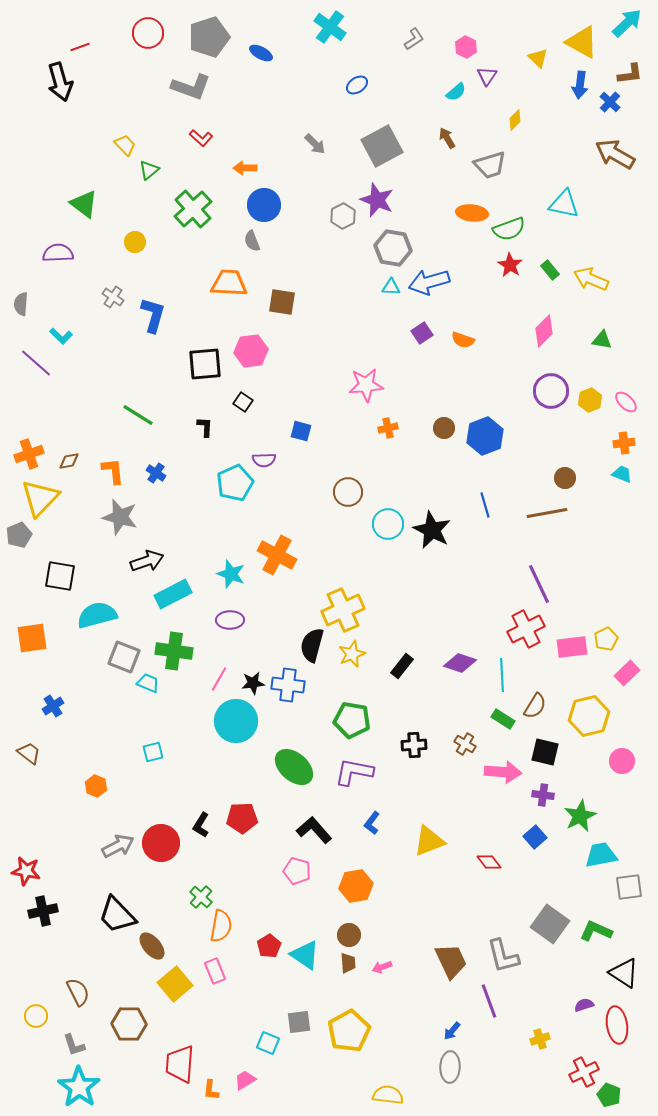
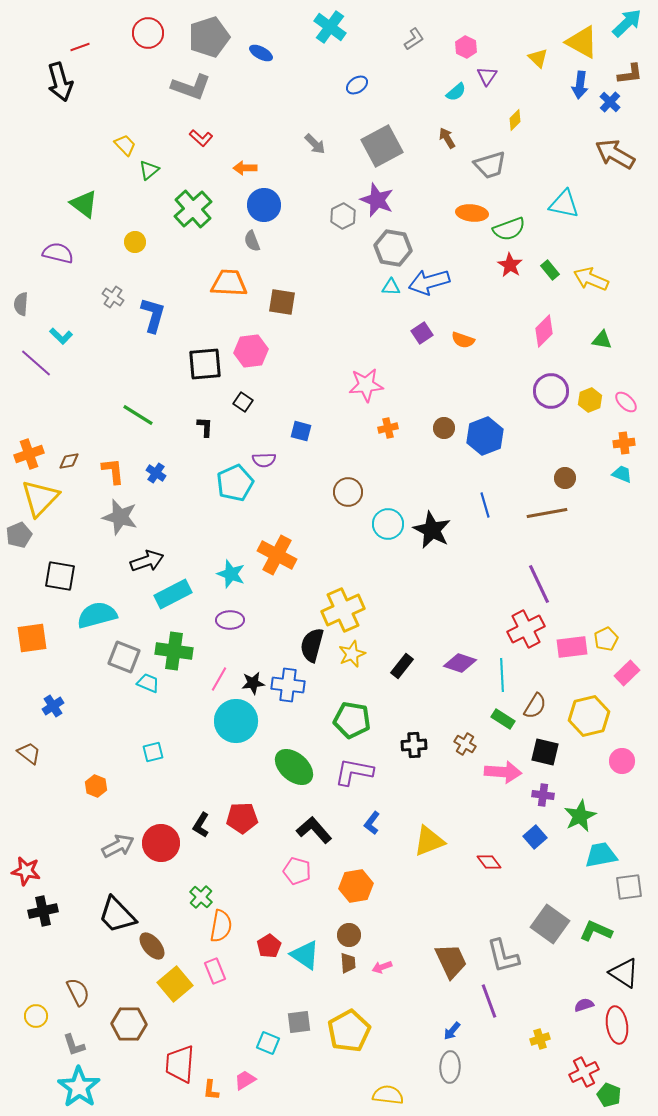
purple semicircle at (58, 253): rotated 16 degrees clockwise
